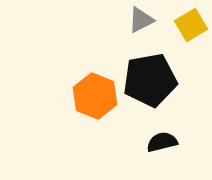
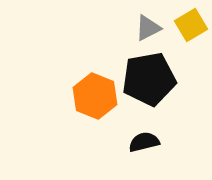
gray triangle: moved 7 px right, 8 px down
black pentagon: moved 1 px left, 1 px up
black semicircle: moved 18 px left
